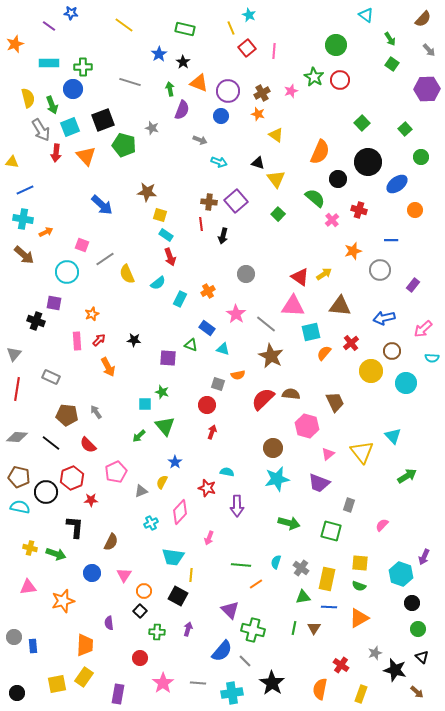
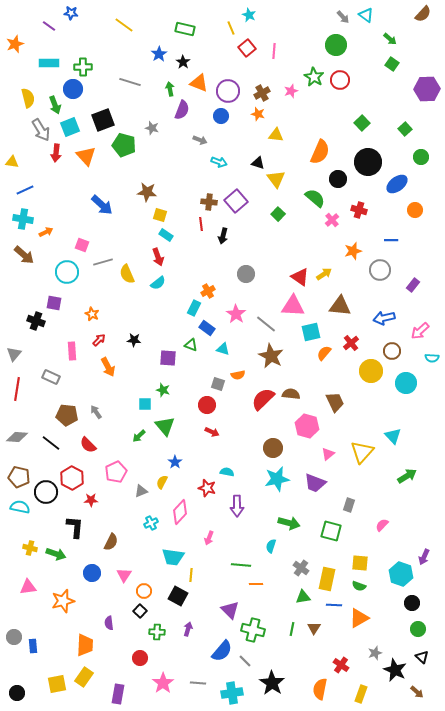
brown semicircle at (423, 19): moved 5 px up
green arrow at (390, 39): rotated 16 degrees counterclockwise
gray arrow at (429, 50): moved 86 px left, 33 px up
green arrow at (52, 105): moved 3 px right
yellow triangle at (276, 135): rotated 28 degrees counterclockwise
red arrow at (170, 257): moved 12 px left
gray line at (105, 259): moved 2 px left, 3 px down; rotated 18 degrees clockwise
cyan rectangle at (180, 299): moved 14 px right, 9 px down
orange star at (92, 314): rotated 24 degrees counterclockwise
pink arrow at (423, 329): moved 3 px left, 2 px down
pink rectangle at (77, 341): moved 5 px left, 10 px down
green star at (162, 392): moved 1 px right, 2 px up
red arrow at (212, 432): rotated 96 degrees clockwise
yellow triangle at (362, 452): rotated 20 degrees clockwise
red hexagon at (72, 478): rotated 10 degrees counterclockwise
purple trapezoid at (319, 483): moved 4 px left
cyan semicircle at (276, 562): moved 5 px left, 16 px up
orange line at (256, 584): rotated 32 degrees clockwise
blue line at (329, 607): moved 5 px right, 2 px up
green line at (294, 628): moved 2 px left, 1 px down
black star at (395, 670): rotated 10 degrees clockwise
